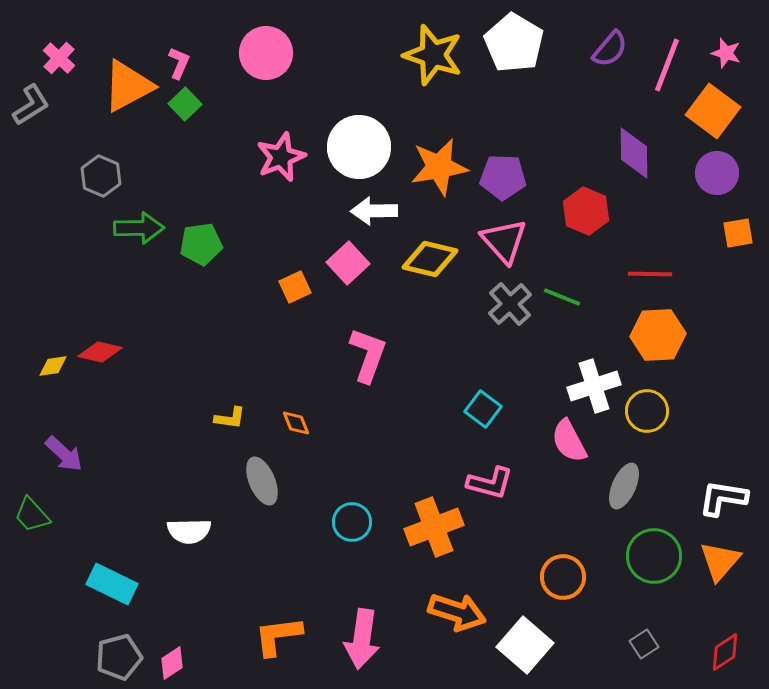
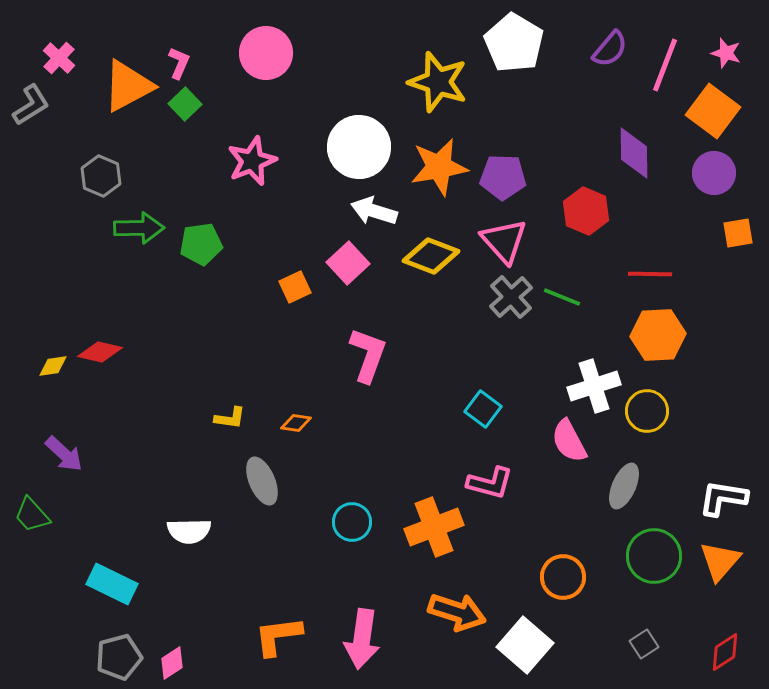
yellow star at (433, 55): moved 5 px right, 27 px down
pink line at (667, 65): moved 2 px left
pink star at (281, 157): moved 29 px left, 4 px down
purple circle at (717, 173): moved 3 px left
white arrow at (374, 211): rotated 18 degrees clockwise
yellow diamond at (430, 259): moved 1 px right, 3 px up; rotated 8 degrees clockwise
gray cross at (510, 304): moved 1 px right, 7 px up
orange diamond at (296, 423): rotated 60 degrees counterclockwise
